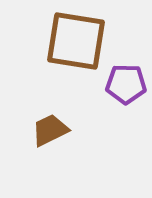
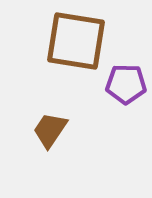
brown trapezoid: rotated 30 degrees counterclockwise
